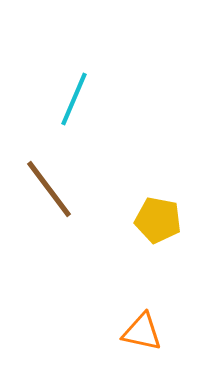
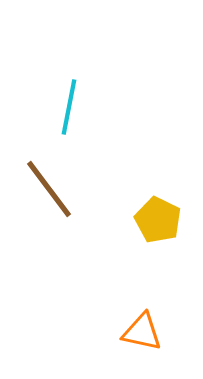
cyan line: moved 5 px left, 8 px down; rotated 12 degrees counterclockwise
yellow pentagon: rotated 15 degrees clockwise
